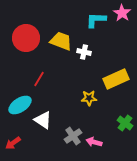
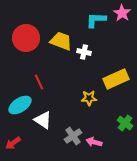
red line: moved 3 px down; rotated 56 degrees counterclockwise
